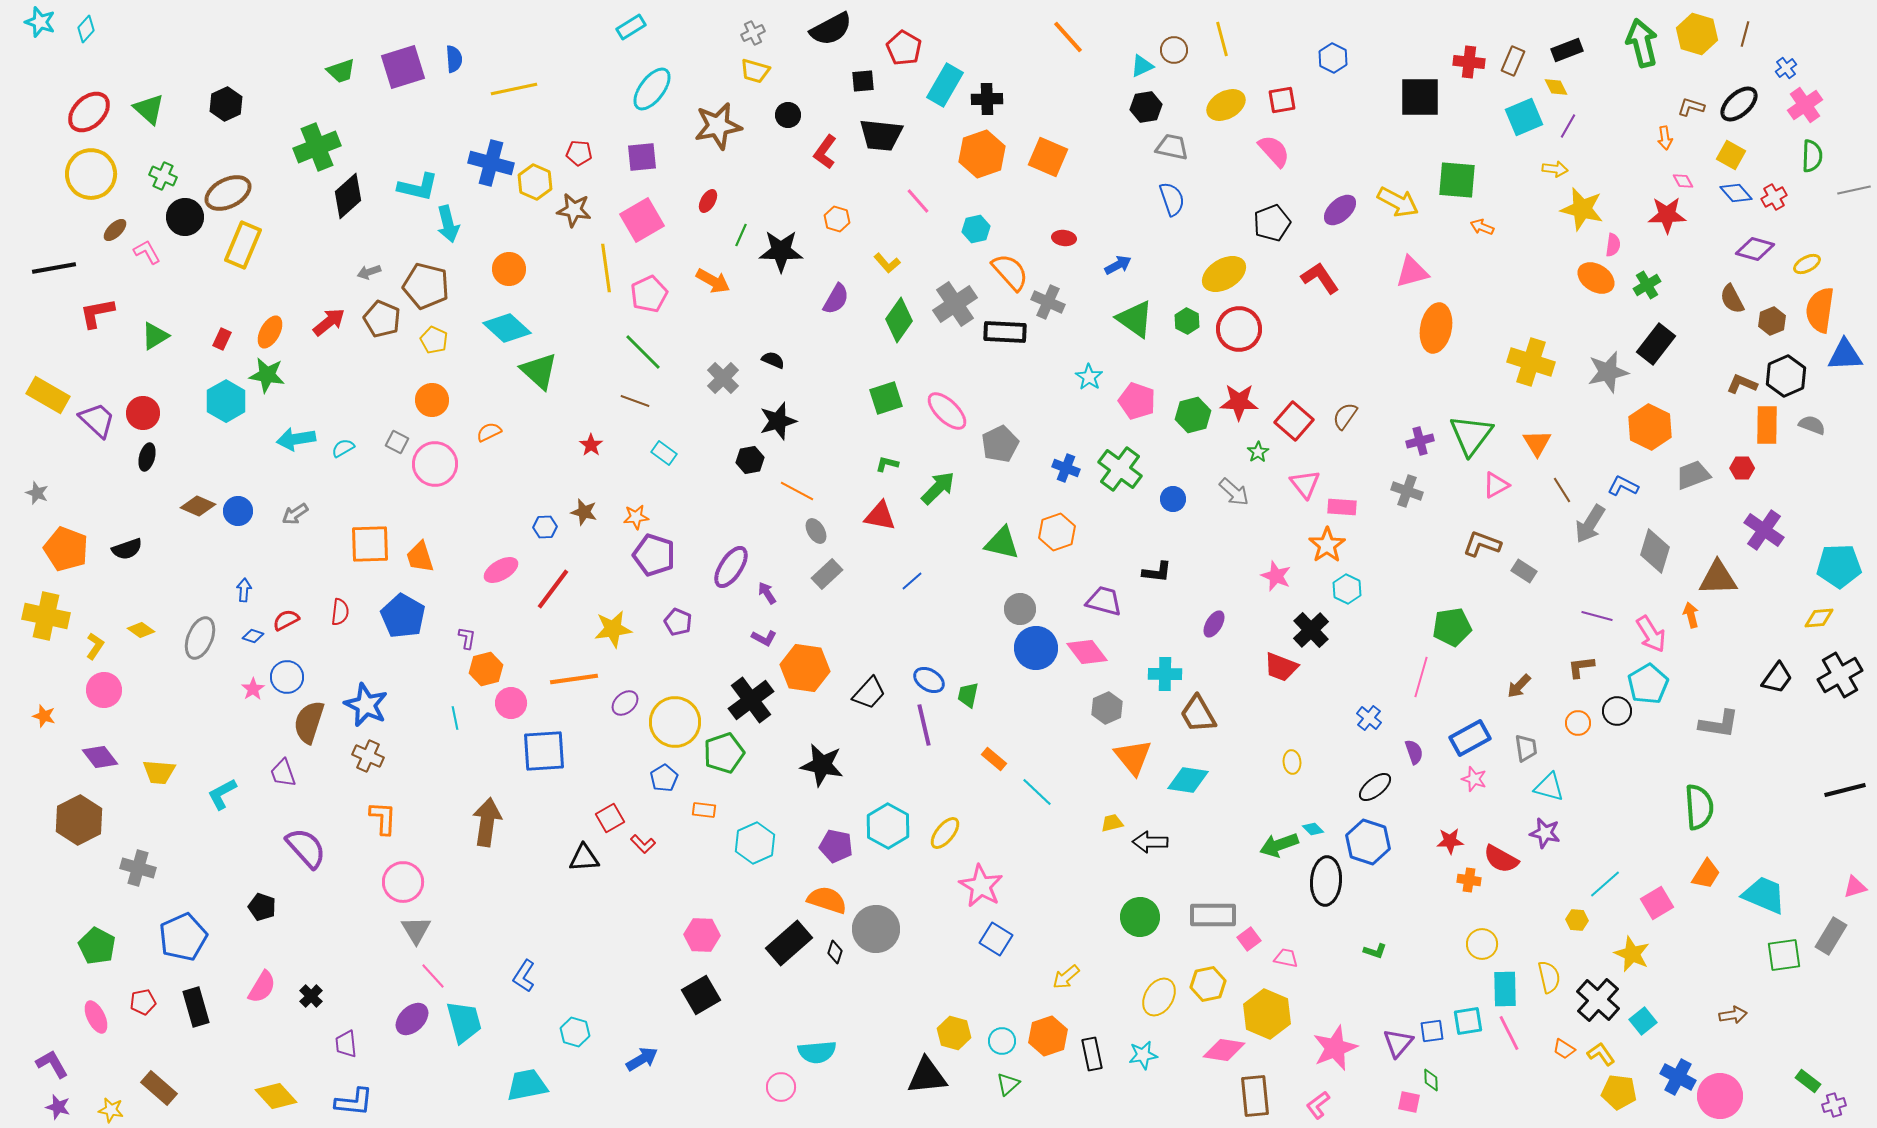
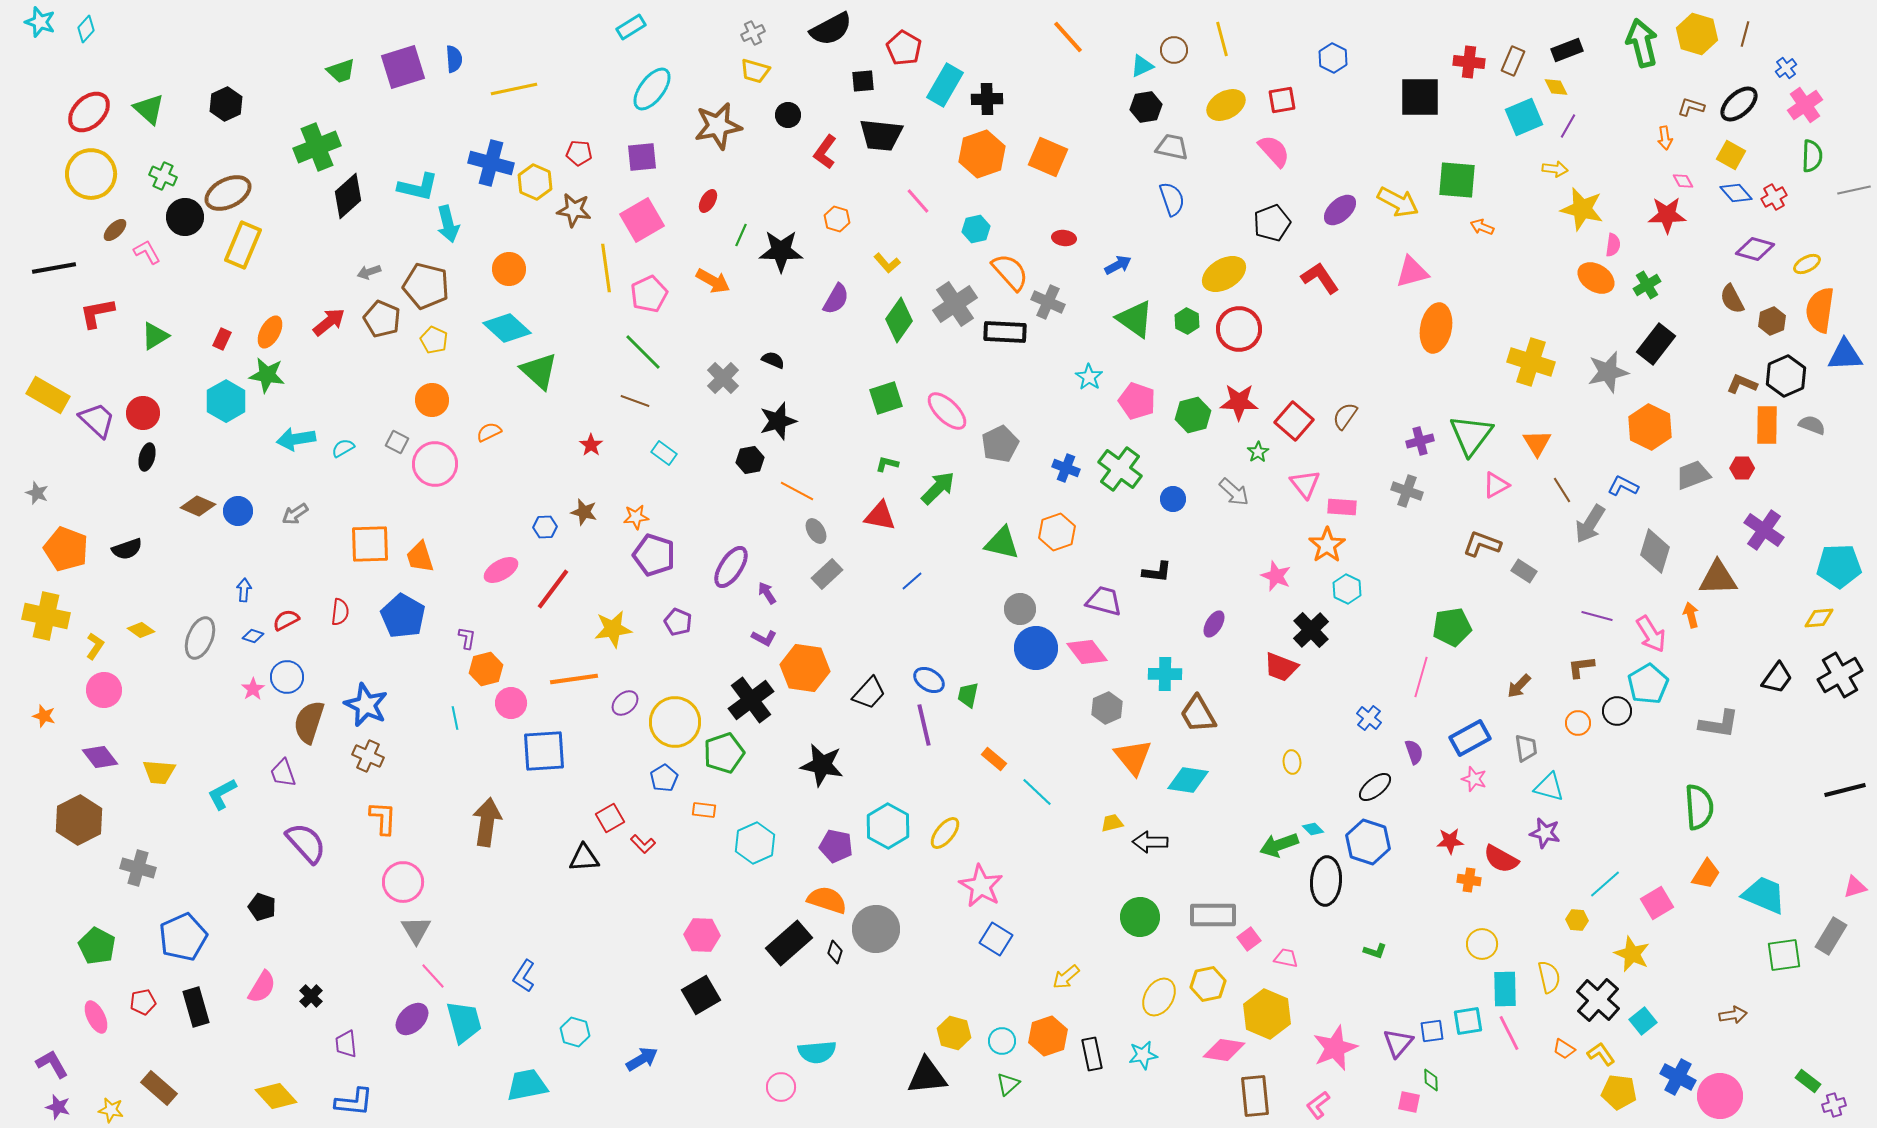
purple semicircle at (306, 848): moved 5 px up
